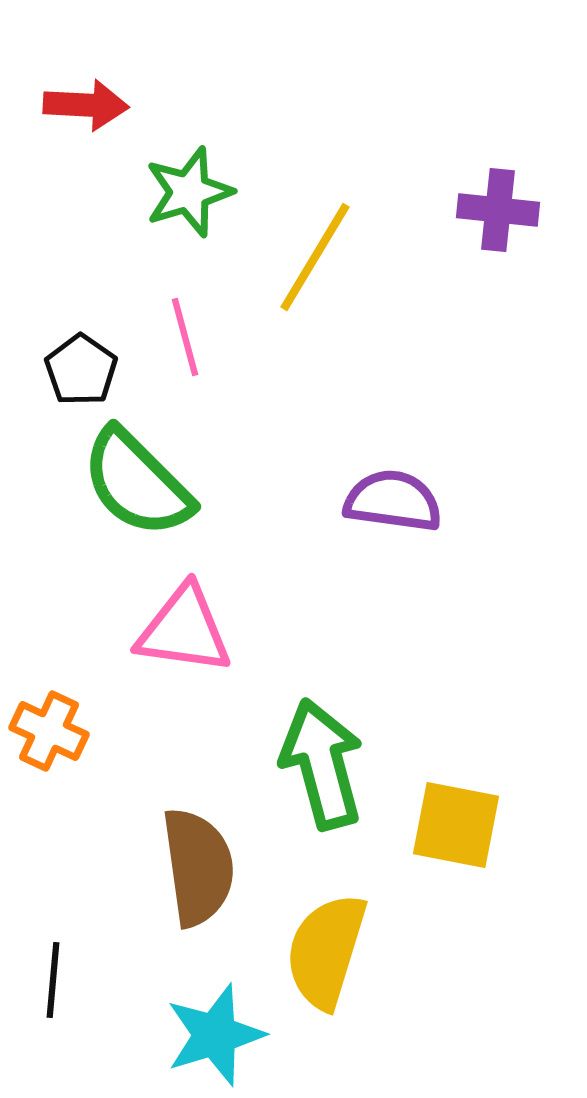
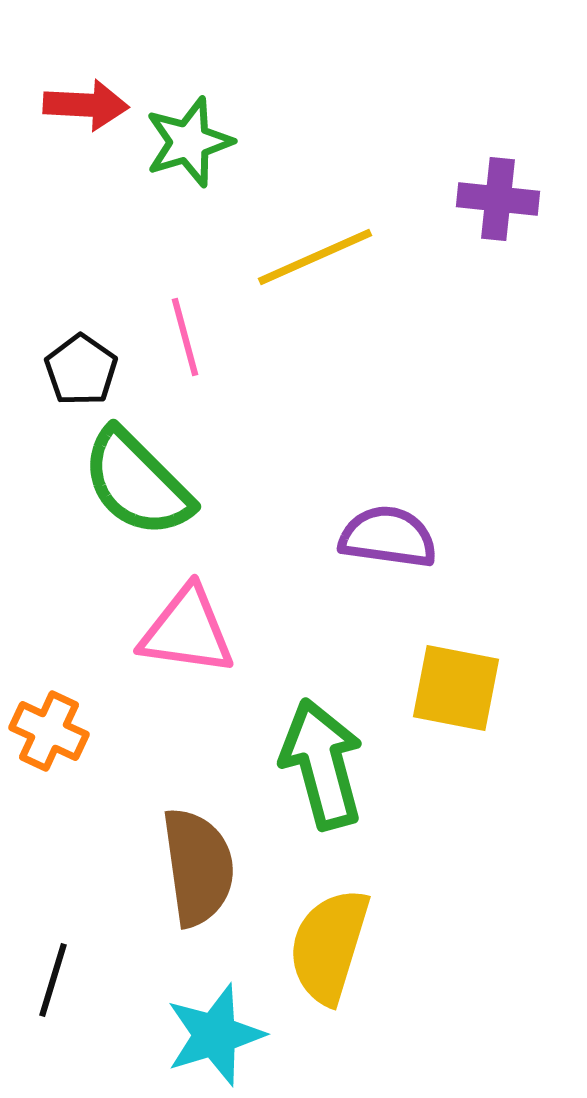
green star: moved 50 px up
purple cross: moved 11 px up
yellow line: rotated 35 degrees clockwise
purple semicircle: moved 5 px left, 36 px down
pink triangle: moved 3 px right, 1 px down
yellow square: moved 137 px up
yellow semicircle: moved 3 px right, 5 px up
black line: rotated 12 degrees clockwise
